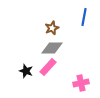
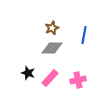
blue line: moved 18 px down
pink rectangle: moved 2 px right, 11 px down
black star: moved 2 px right, 2 px down
pink cross: moved 3 px left, 3 px up
